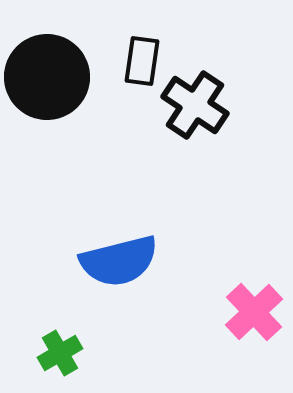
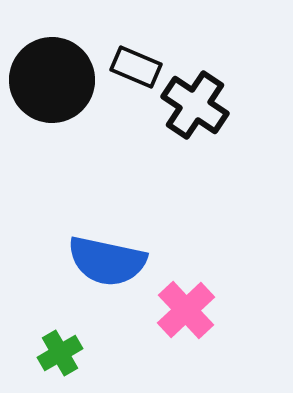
black rectangle: moved 6 px left, 6 px down; rotated 75 degrees counterclockwise
black circle: moved 5 px right, 3 px down
blue semicircle: moved 12 px left; rotated 26 degrees clockwise
pink cross: moved 68 px left, 2 px up
